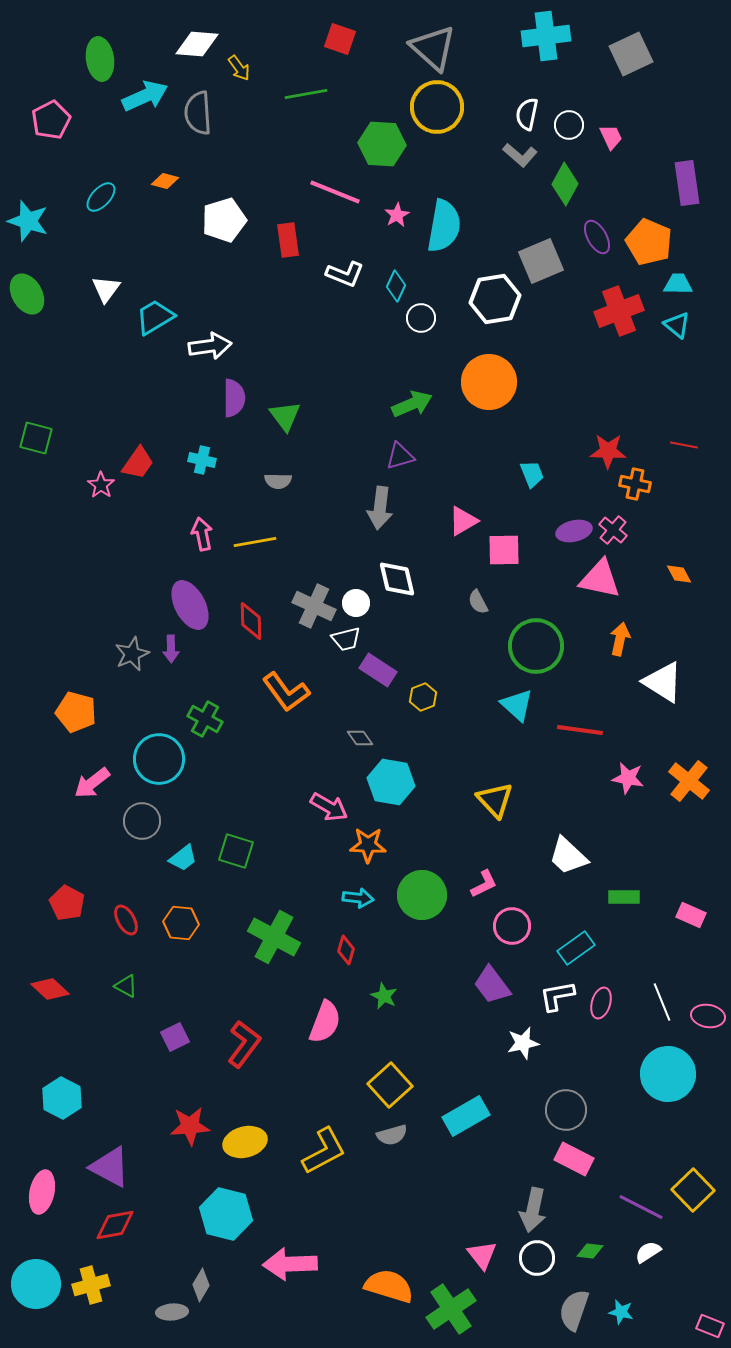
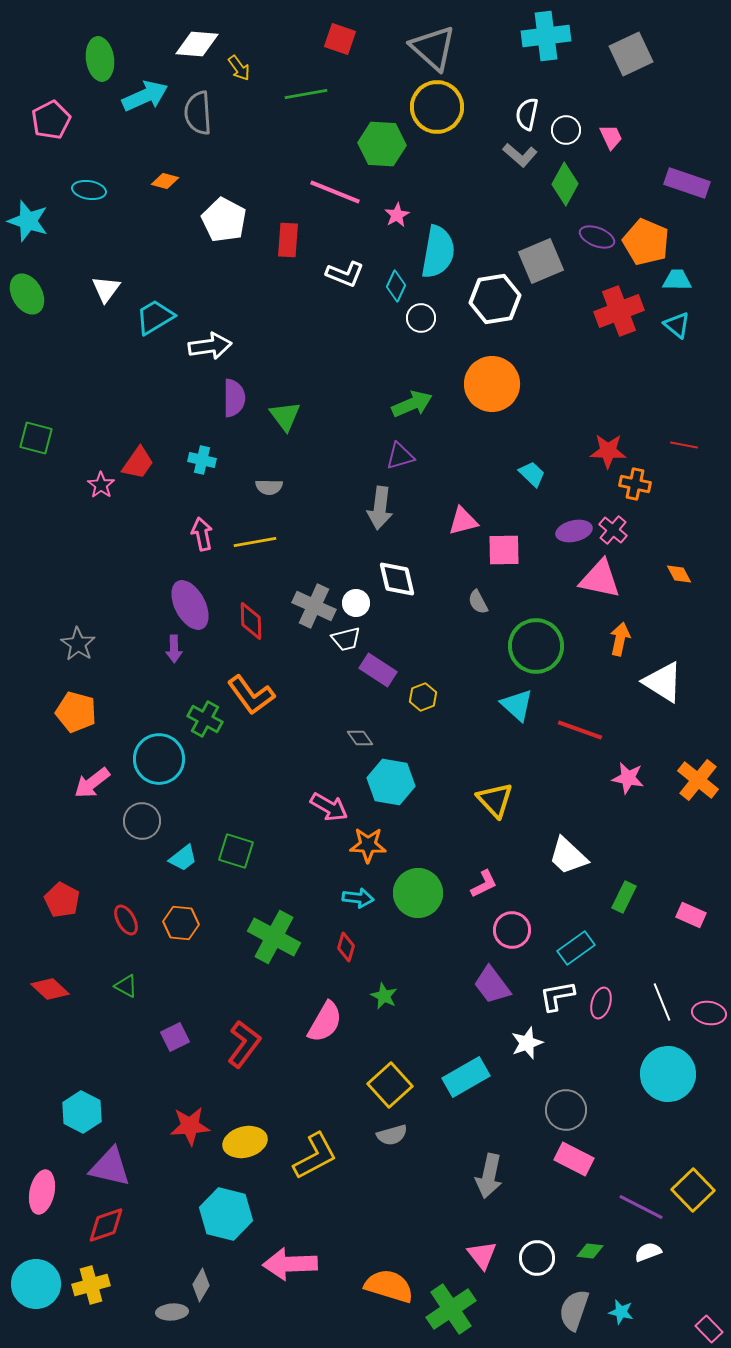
white circle at (569, 125): moved 3 px left, 5 px down
purple rectangle at (687, 183): rotated 63 degrees counterclockwise
cyan ellipse at (101, 197): moved 12 px left, 7 px up; rotated 56 degrees clockwise
white pentagon at (224, 220): rotated 27 degrees counterclockwise
cyan semicircle at (444, 226): moved 6 px left, 26 px down
purple ellipse at (597, 237): rotated 40 degrees counterclockwise
red rectangle at (288, 240): rotated 12 degrees clockwise
orange pentagon at (649, 242): moved 3 px left
cyan trapezoid at (678, 284): moved 1 px left, 4 px up
orange circle at (489, 382): moved 3 px right, 2 px down
cyan trapezoid at (532, 474): rotated 24 degrees counterclockwise
gray semicircle at (278, 481): moved 9 px left, 6 px down
pink triangle at (463, 521): rotated 16 degrees clockwise
purple arrow at (171, 649): moved 3 px right
gray star at (132, 654): moved 54 px left, 10 px up; rotated 16 degrees counterclockwise
orange L-shape at (286, 692): moved 35 px left, 3 px down
red line at (580, 730): rotated 12 degrees clockwise
orange cross at (689, 781): moved 9 px right, 1 px up
green circle at (422, 895): moved 4 px left, 2 px up
green rectangle at (624, 897): rotated 64 degrees counterclockwise
red pentagon at (67, 903): moved 5 px left, 3 px up
pink circle at (512, 926): moved 4 px down
red diamond at (346, 950): moved 3 px up
pink ellipse at (708, 1016): moved 1 px right, 3 px up
pink semicircle at (325, 1022): rotated 9 degrees clockwise
white star at (523, 1043): moved 4 px right; rotated 8 degrees counterclockwise
cyan hexagon at (62, 1098): moved 20 px right, 14 px down
cyan rectangle at (466, 1116): moved 39 px up
yellow L-shape at (324, 1151): moved 9 px left, 5 px down
purple triangle at (110, 1167): rotated 15 degrees counterclockwise
gray arrow at (533, 1210): moved 44 px left, 34 px up
red diamond at (115, 1225): moved 9 px left; rotated 9 degrees counterclockwise
white semicircle at (648, 1252): rotated 12 degrees clockwise
pink rectangle at (710, 1326): moved 1 px left, 3 px down; rotated 24 degrees clockwise
